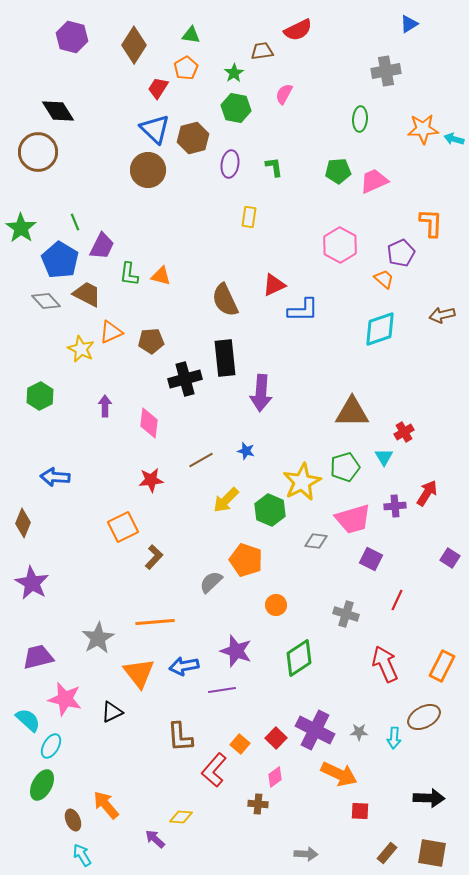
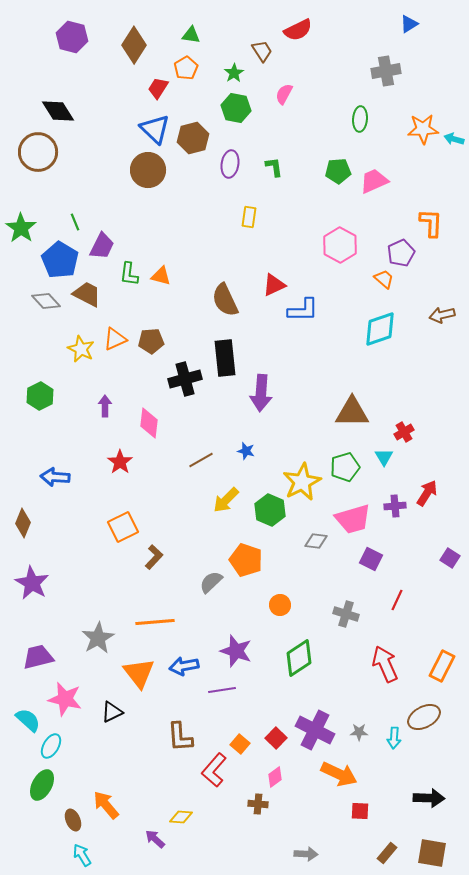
brown trapezoid at (262, 51): rotated 65 degrees clockwise
orange triangle at (111, 332): moved 4 px right, 7 px down
red star at (151, 480): moved 31 px left, 18 px up; rotated 30 degrees counterclockwise
orange circle at (276, 605): moved 4 px right
